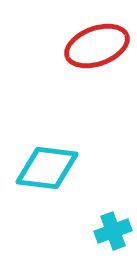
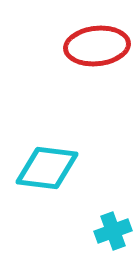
red ellipse: rotated 14 degrees clockwise
